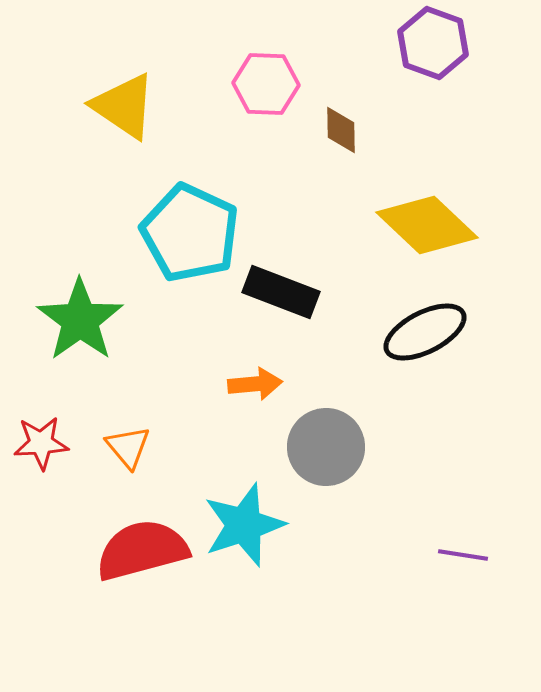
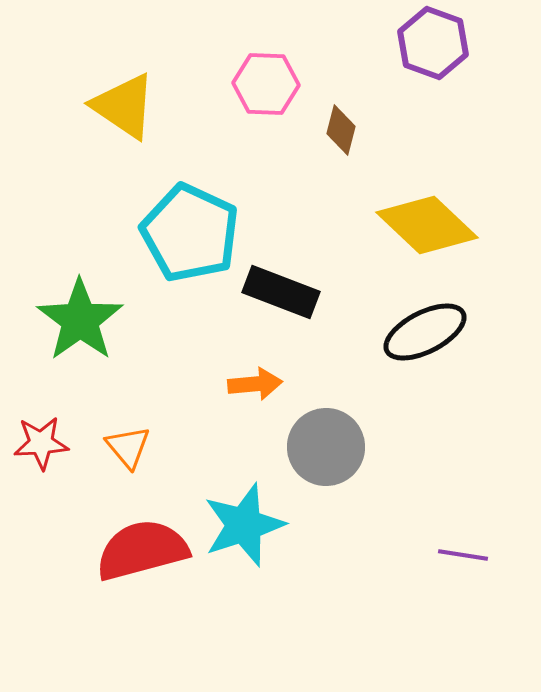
brown diamond: rotated 15 degrees clockwise
